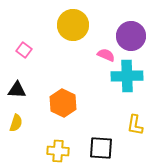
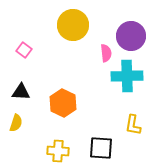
pink semicircle: moved 2 px up; rotated 60 degrees clockwise
black triangle: moved 4 px right, 2 px down
yellow L-shape: moved 2 px left
